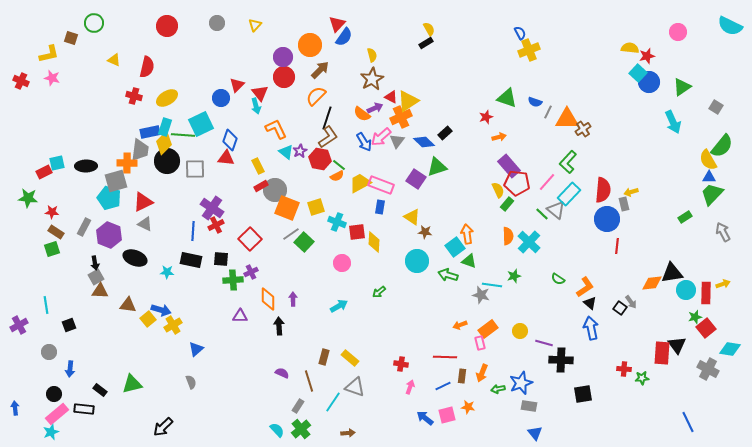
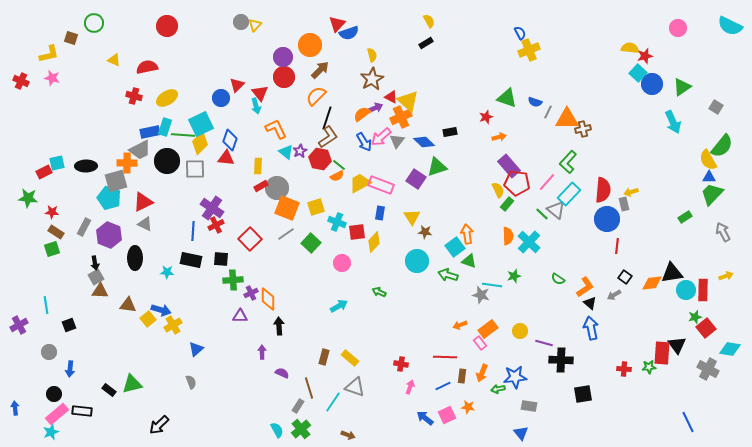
gray circle at (217, 23): moved 24 px right, 1 px up
yellow semicircle at (429, 29): moved 8 px up
pink circle at (678, 32): moved 4 px up
blue semicircle at (344, 37): moved 5 px right, 4 px up; rotated 36 degrees clockwise
red star at (647, 56): moved 2 px left
red semicircle at (147, 67): rotated 115 degrees counterclockwise
blue circle at (649, 82): moved 3 px right, 2 px down
yellow triangle at (408, 101): rotated 45 degrees counterclockwise
orange semicircle at (362, 114): rotated 108 degrees clockwise
brown cross at (583, 129): rotated 21 degrees clockwise
black rectangle at (445, 133): moved 5 px right, 1 px up; rotated 32 degrees clockwise
yellow diamond at (164, 143): moved 36 px right
gray trapezoid at (140, 150): rotated 55 degrees clockwise
yellow rectangle at (258, 166): rotated 28 degrees clockwise
gray circle at (275, 190): moved 2 px right, 2 px up
blue rectangle at (380, 207): moved 6 px down
yellow triangle at (412, 217): rotated 24 degrees clockwise
gray line at (291, 234): moved 5 px left
green square at (304, 242): moved 7 px right, 1 px down
yellow diamond at (374, 242): rotated 40 degrees clockwise
black ellipse at (135, 258): rotated 70 degrees clockwise
purple cross at (251, 272): moved 21 px down
yellow arrow at (723, 284): moved 3 px right, 8 px up
green arrow at (379, 292): rotated 64 degrees clockwise
red rectangle at (706, 293): moved 3 px left, 3 px up
purple arrow at (293, 299): moved 31 px left, 53 px down
gray arrow at (631, 302): moved 17 px left, 7 px up; rotated 96 degrees clockwise
black square at (620, 308): moved 5 px right, 31 px up
pink rectangle at (480, 343): rotated 24 degrees counterclockwise
green star at (642, 378): moved 7 px right, 11 px up
brown line at (309, 381): moved 7 px down
blue star at (521, 383): moved 6 px left, 6 px up; rotated 15 degrees clockwise
black rectangle at (100, 390): moved 9 px right
black rectangle at (84, 409): moved 2 px left, 2 px down
pink square at (447, 415): rotated 12 degrees counterclockwise
black arrow at (163, 427): moved 4 px left, 2 px up
cyan semicircle at (277, 430): rotated 14 degrees clockwise
brown arrow at (348, 433): moved 2 px down; rotated 24 degrees clockwise
blue triangle at (535, 433): moved 14 px left
